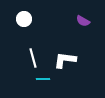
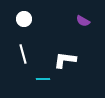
white line: moved 10 px left, 4 px up
